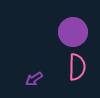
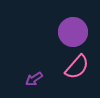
pink semicircle: rotated 40 degrees clockwise
